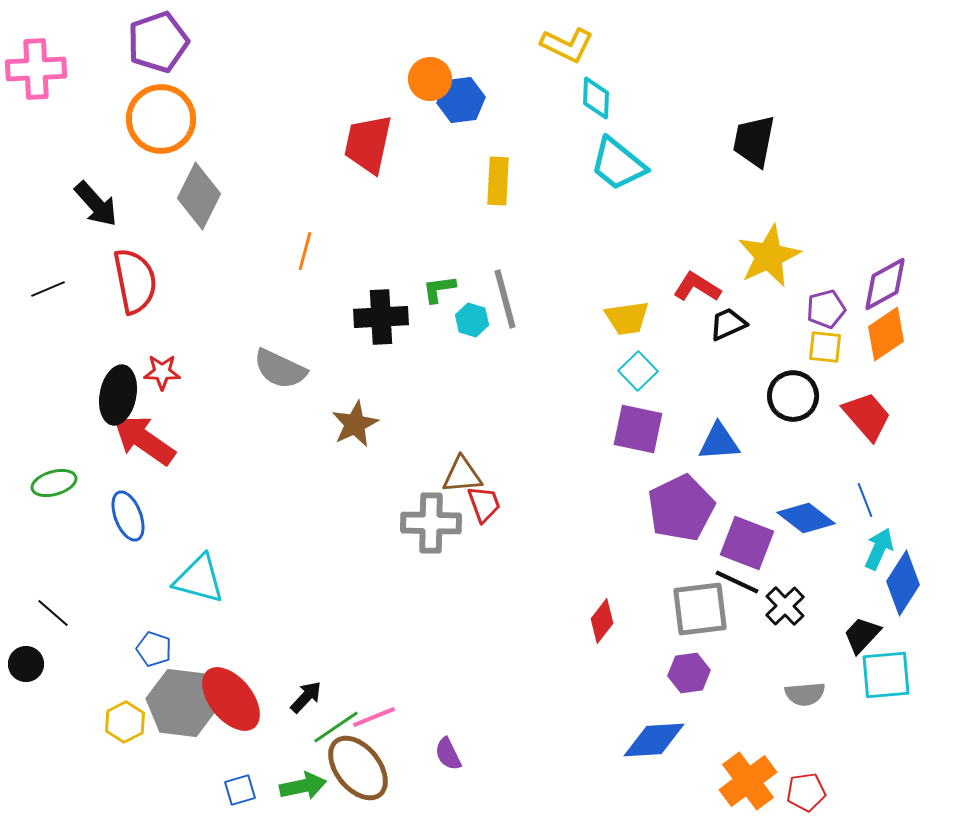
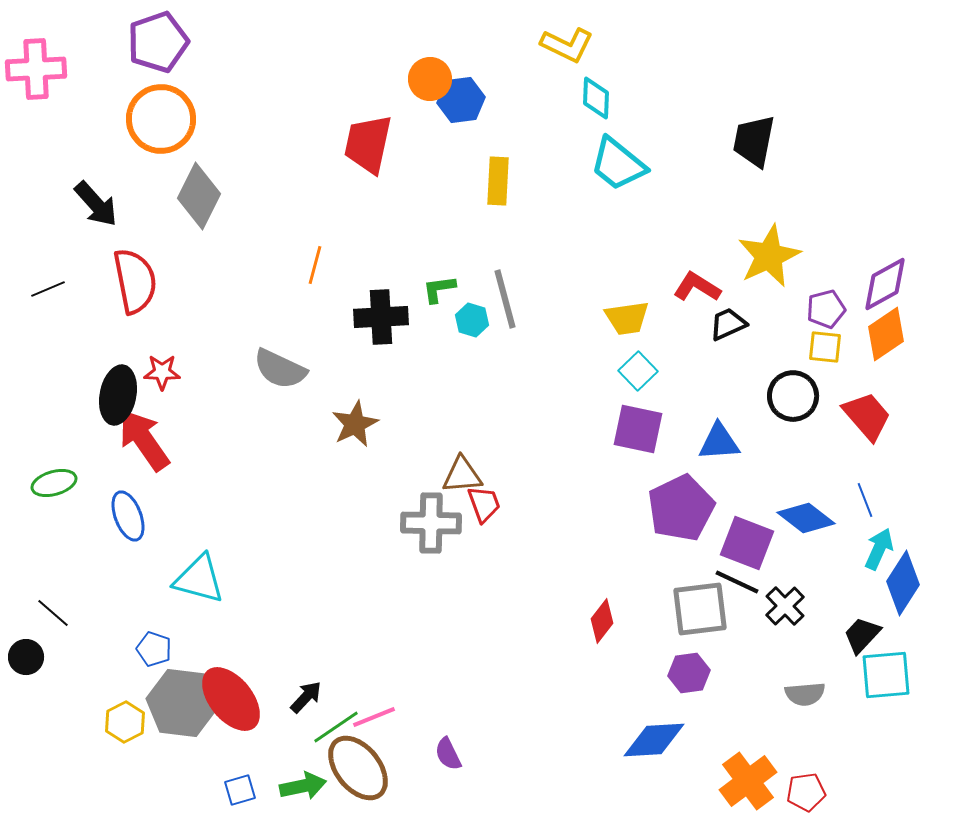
orange line at (305, 251): moved 10 px right, 14 px down
red arrow at (144, 440): rotated 20 degrees clockwise
black circle at (26, 664): moved 7 px up
